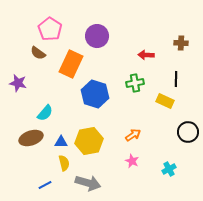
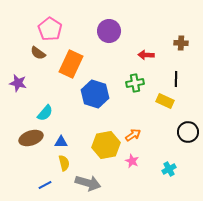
purple circle: moved 12 px right, 5 px up
yellow hexagon: moved 17 px right, 4 px down
